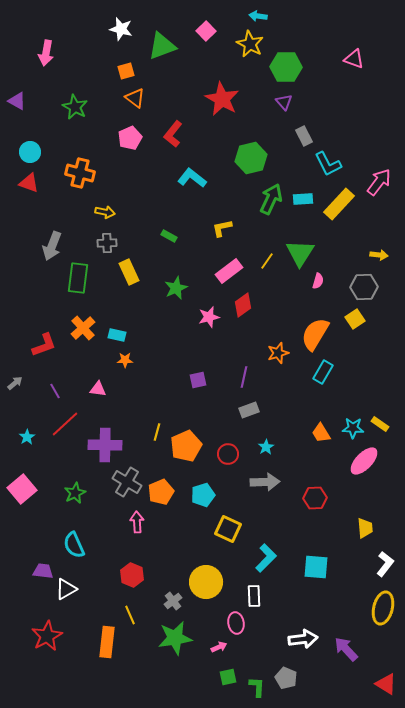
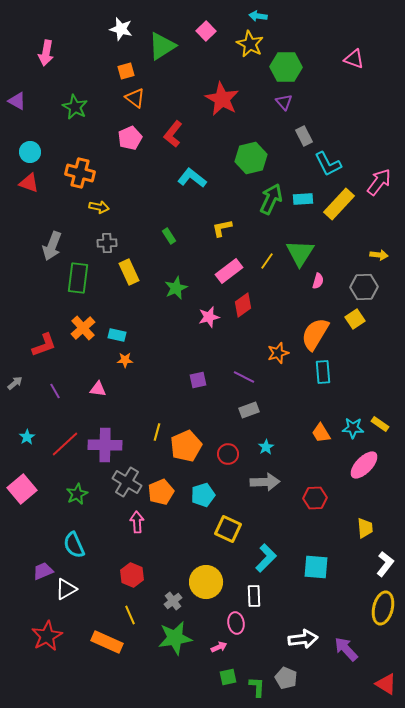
green triangle at (162, 46): rotated 12 degrees counterclockwise
yellow arrow at (105, 212): moved 6 px left, 5 px up
green rectangle at (169, 236): rotated 28 degrees clockwise
cyan rectangle at (323, 372): rotated 35 degrees counterclockwise
purple line at (244, 377): rotated 75 degrees counterclockwise
red line at (65, 424): moved 20 px down
pink ellipse at (364, 461): moved 4 px down
green star at (75, 493): moved 2 px right, 1 px down
purple trapezoid at (43, 571): rotated 30 degrees counterclockwise
orange rectangle at (107, 642): rotated 72 degrees counterclockwise
